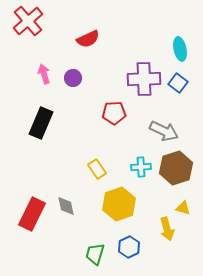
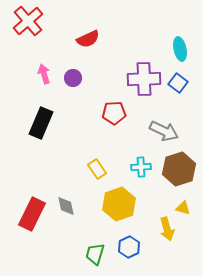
brown hexagon: moved 3 px right, 1 px down
